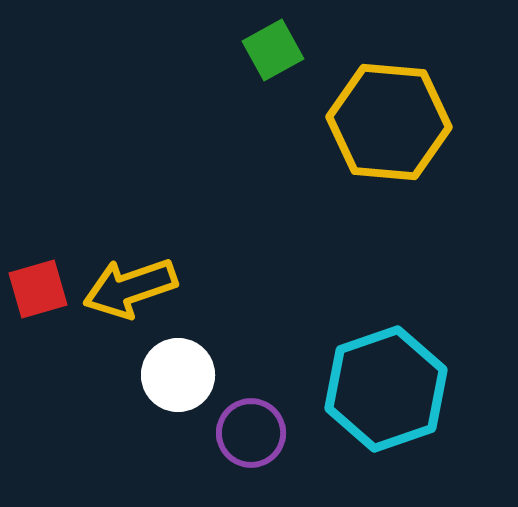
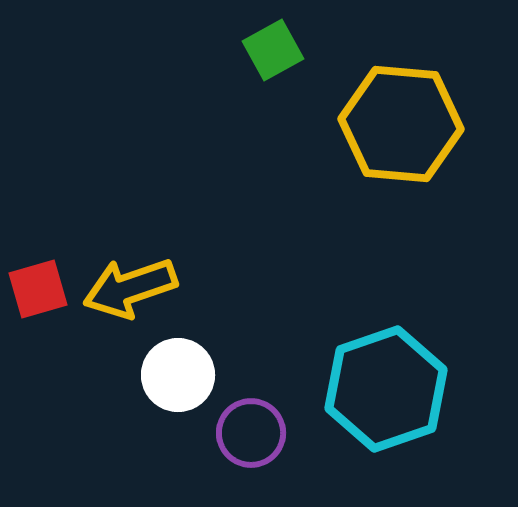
yellow hexagon: moved 12 px right, 2 px down
